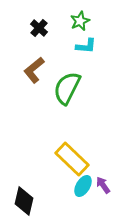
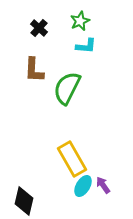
brown L-shape: rotated 48 degrees counterclockwise
yellow rectangle: rotated 16 degrees clockwise
